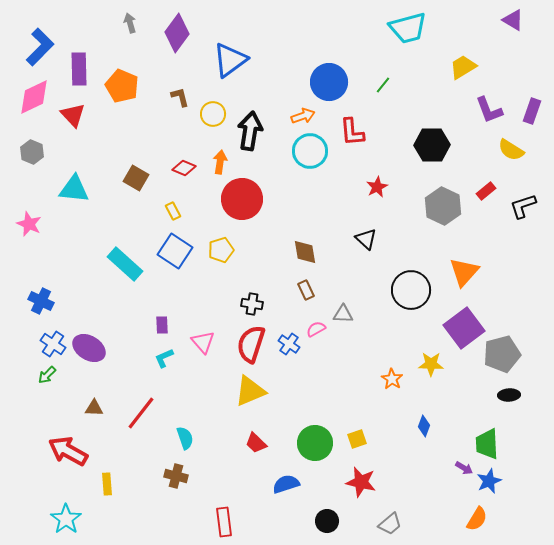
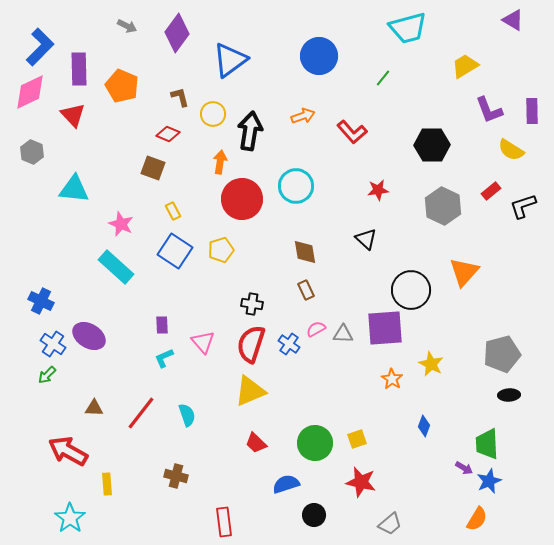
gray arrow at (130, 23): moved 3 px left, 3 px down; rotated 132 degrees clockwise
yellow trapezoid at (463, 67): moved 2 px right, 1 px up
blue circle at (329, 82): moved 10 px left, 26 px up
green line at (383, 85): moved 7 px up
pink diamond at (34, 97): moved 4 px left, 5 px up
purple rectangle at (532, 111): rotated 20 degrees counterclockwise
red L-shape at (352, 132): rotated 36 degrees counterclockwise
cyan circle at (310, 151): moved 14 px left, 35 px down
red diamond at (184, 168): moved 16 px left, 34 px up
brown square at (136, 178): moved 17 px right, 10 px up; rotated 10 degrees counterclockwise
red star at (377, 187): moved 1 px right, 3 px down; rotated 20 degrees clockwise
red rectangle at (486, 191): moved 5 px right
pink star at (29, 224): moved 92 px right
cyan rectangle at (125, 264): moved 9 px left, 3 px down
gray triangle at (343, 314): moved 20 px down
purple square at (464, 328): moved 79 px left; rotated 33 degrees clockwise
purple ellipse at (89, 348): moved 12 px up
yellow star at (431, 364): rotated 25 degrees clockwise
cyan semicircle at (185, 438): moved 2 px right, 23 px up
cyan star at (66, 519): moved 4 px right, 1 px up
black circle at (327, 521): moved 13 px left, 6 px up
